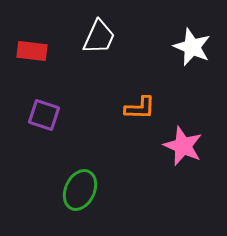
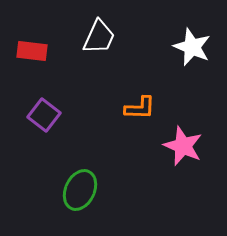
purple square: rotated 20 degrees clockwise
